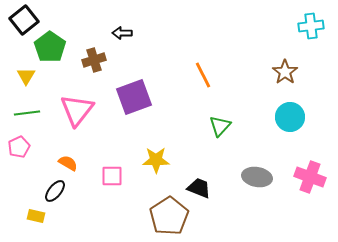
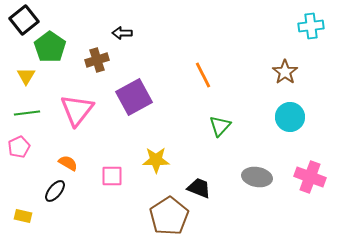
brown cross: moved 3 px right
purple square: rotated 9 degrees counterclockwise
yellow rectangle: moved 13 px left
